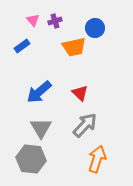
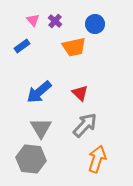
purple cross: rotated 32 degrees counterclockwise
blue circle: moved 4 px up
